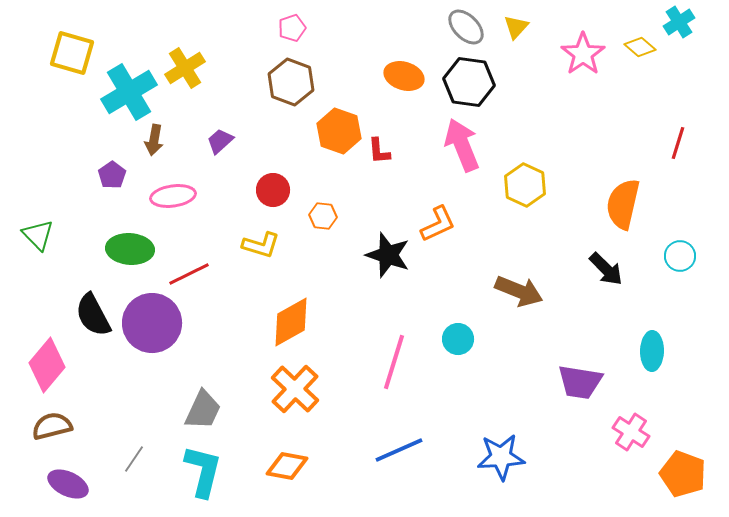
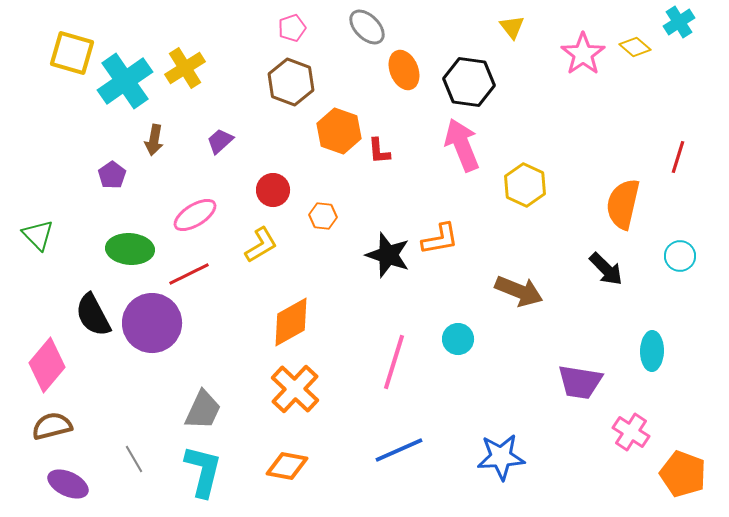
gray ellipse at (466, 27): moved 99 px left
yellow triangle at (516, 27): moved 4 px left; rotated 20 degrees counterclockwise
yellow diamond at (640, 47): moved 5 px left
orange ellipse at (404, 76): moved 6 px up; rotated 51 degrees clockwise
cyan cross at (129, 92): moved 4 px left, 11 px up; rotated 4 degrees counterclockwise
red line at (678, 143): moved 14 px down
pink ellipse at (173, 196): moved 22 px right, 19 px down; rotated 24 degrees counterclockwise
orange L-shape at (438, 224): moved 2 px right, 15 px down; rotated 15 degrees clockwise
yellow L-shape at (261, 245): rotated 48 degrees counterclockwise
gray line at (134, 459): rotated 64 degrees counterclockwise
